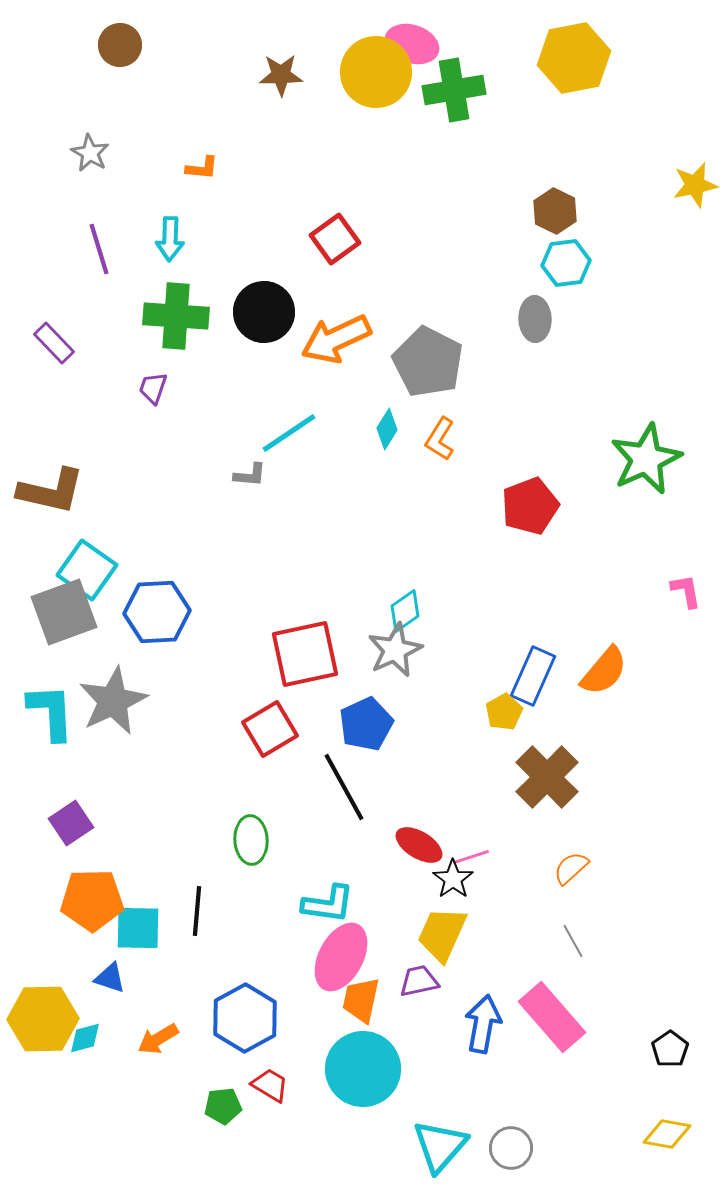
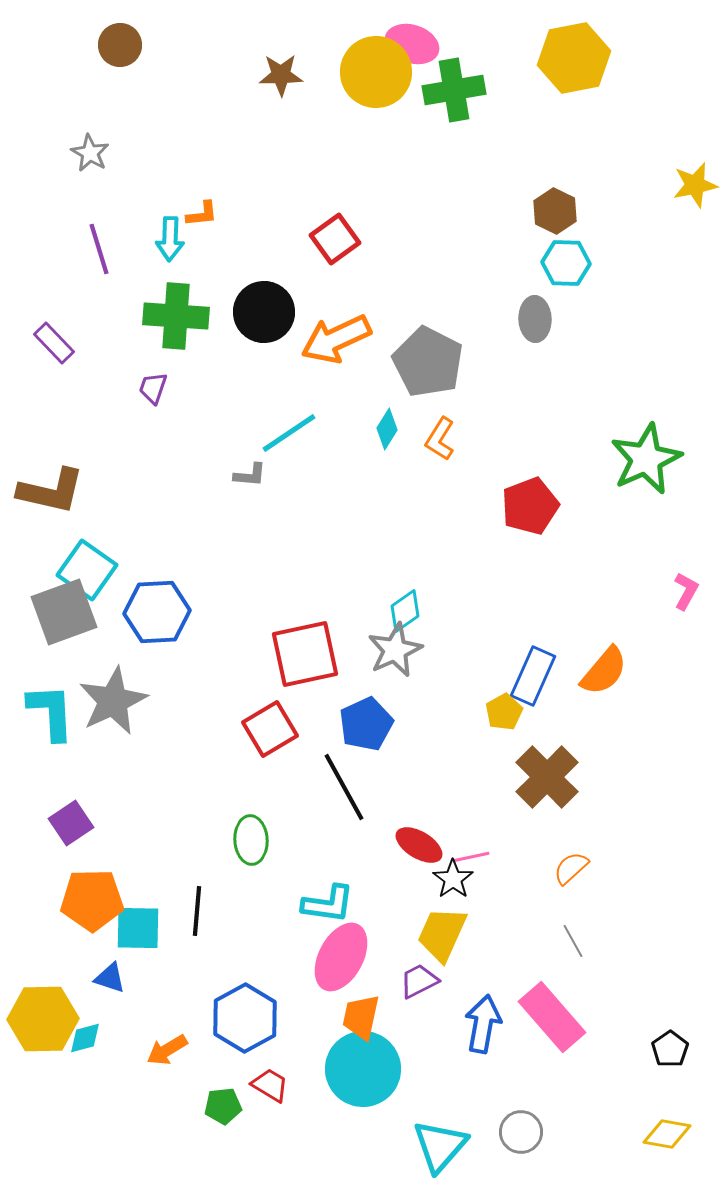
orange L-shape at (202, 168): moved 46 px down; rotated 12 degrees counterclockwise
cyan hexagon at (566, 263): rotated 9 degrees clockwise
pink L-shape at (686, 591): rotated 39 degrees clockwise
pink line at (471, 857): rotated 6 degrees clockwise
purple trapezoid at (419, 981): rotated 15 degrees counterclockwise
orange trapezoid at (361, 1000): moved 17 px down
orange arrow at (158, 1039): moved 9 px right, 11 px down
gray circle at (511, 1148): moved 10 px right, 16 px up
